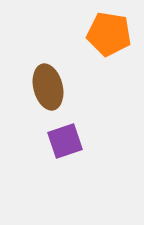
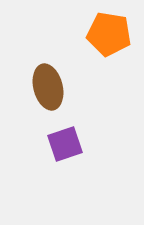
purple square: moved 3 px down
